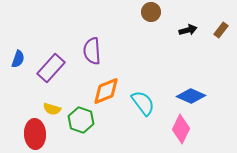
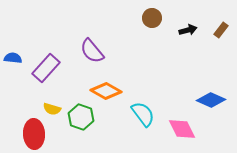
brown circle: moved 1 px right, 6 px down
purple semicircle: rotated 36 degrees counterclockwise
blue semicircle: moved 5 px left, 1 px up; rotated 102 degrees counterclockwise
purple rectangle: moved 5 px left
orange diamond: rotated 52 degrees clockwise
blue diamond: moved 20 px right, 4 px down
cyan semicircle: moved 11 px down
green hexagon: moved 3 px up
pink diamond: moved 1 px right; rotated 52 degrees counterclockwise
red ellipse: moved 1 px left
